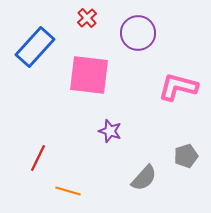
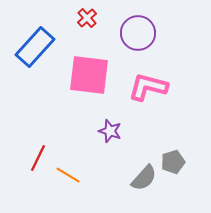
pink L-shape: moved 30 px left
gray pentagon: moved 13 px left, 6 px down
orange line: moved 16 px up; rotated 15 degrees clockwise
